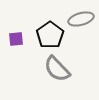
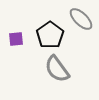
gray ellipse: rotated 60 degrees clockwise
gray semicircle: rotated 8 degrees clockwise
